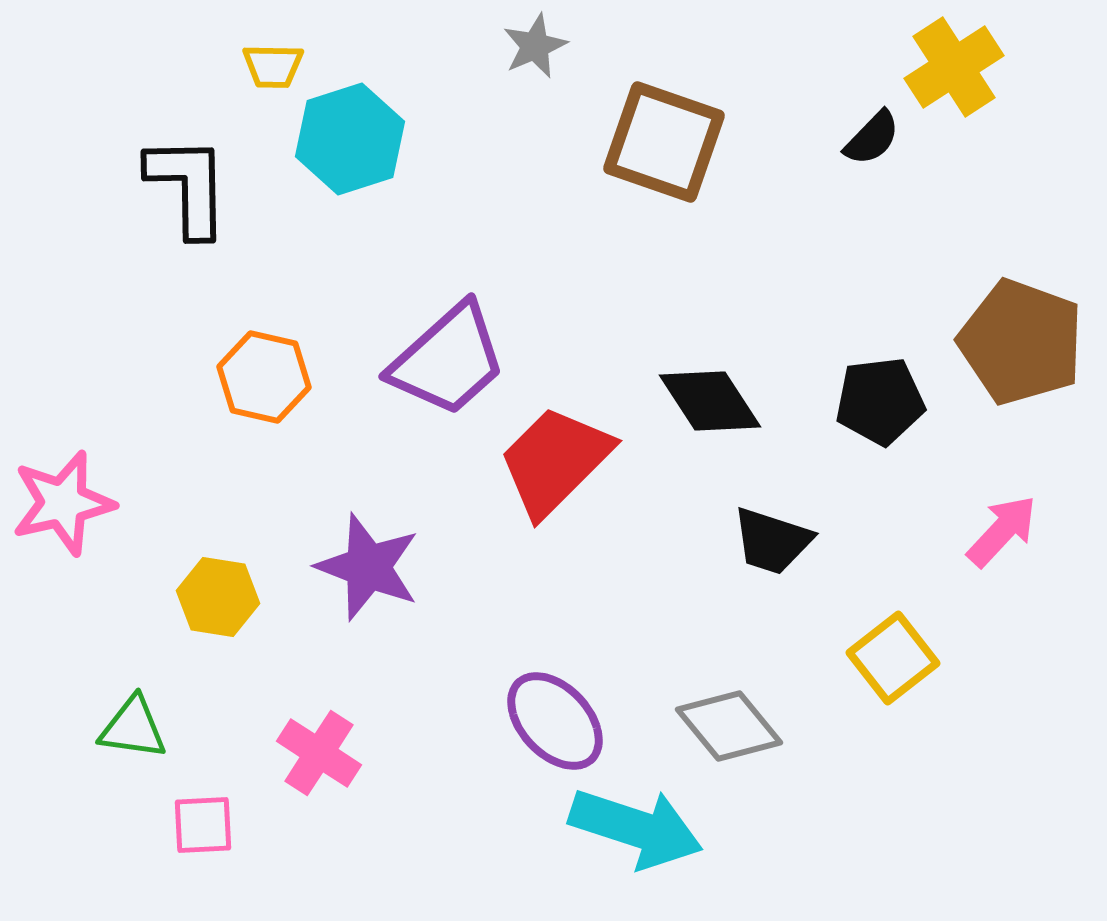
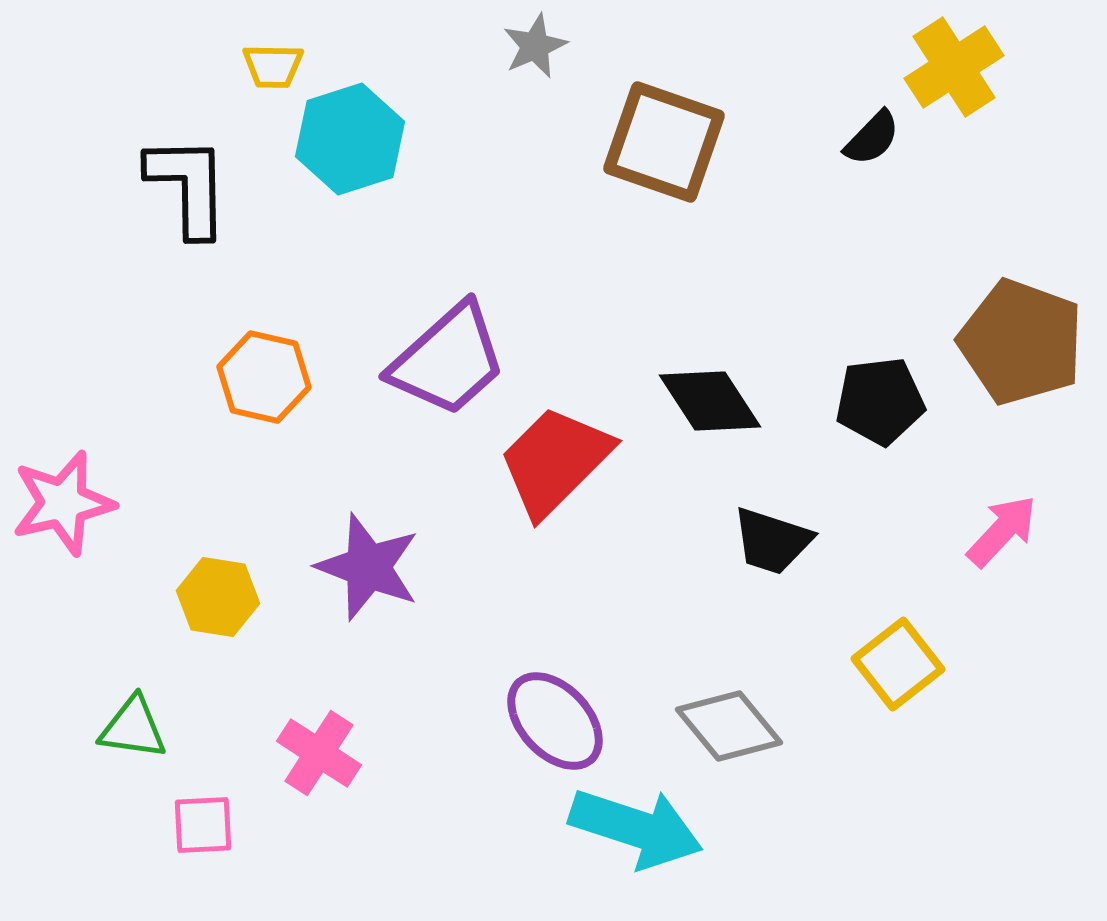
yellow square: moved 5 px right, 6 px down
